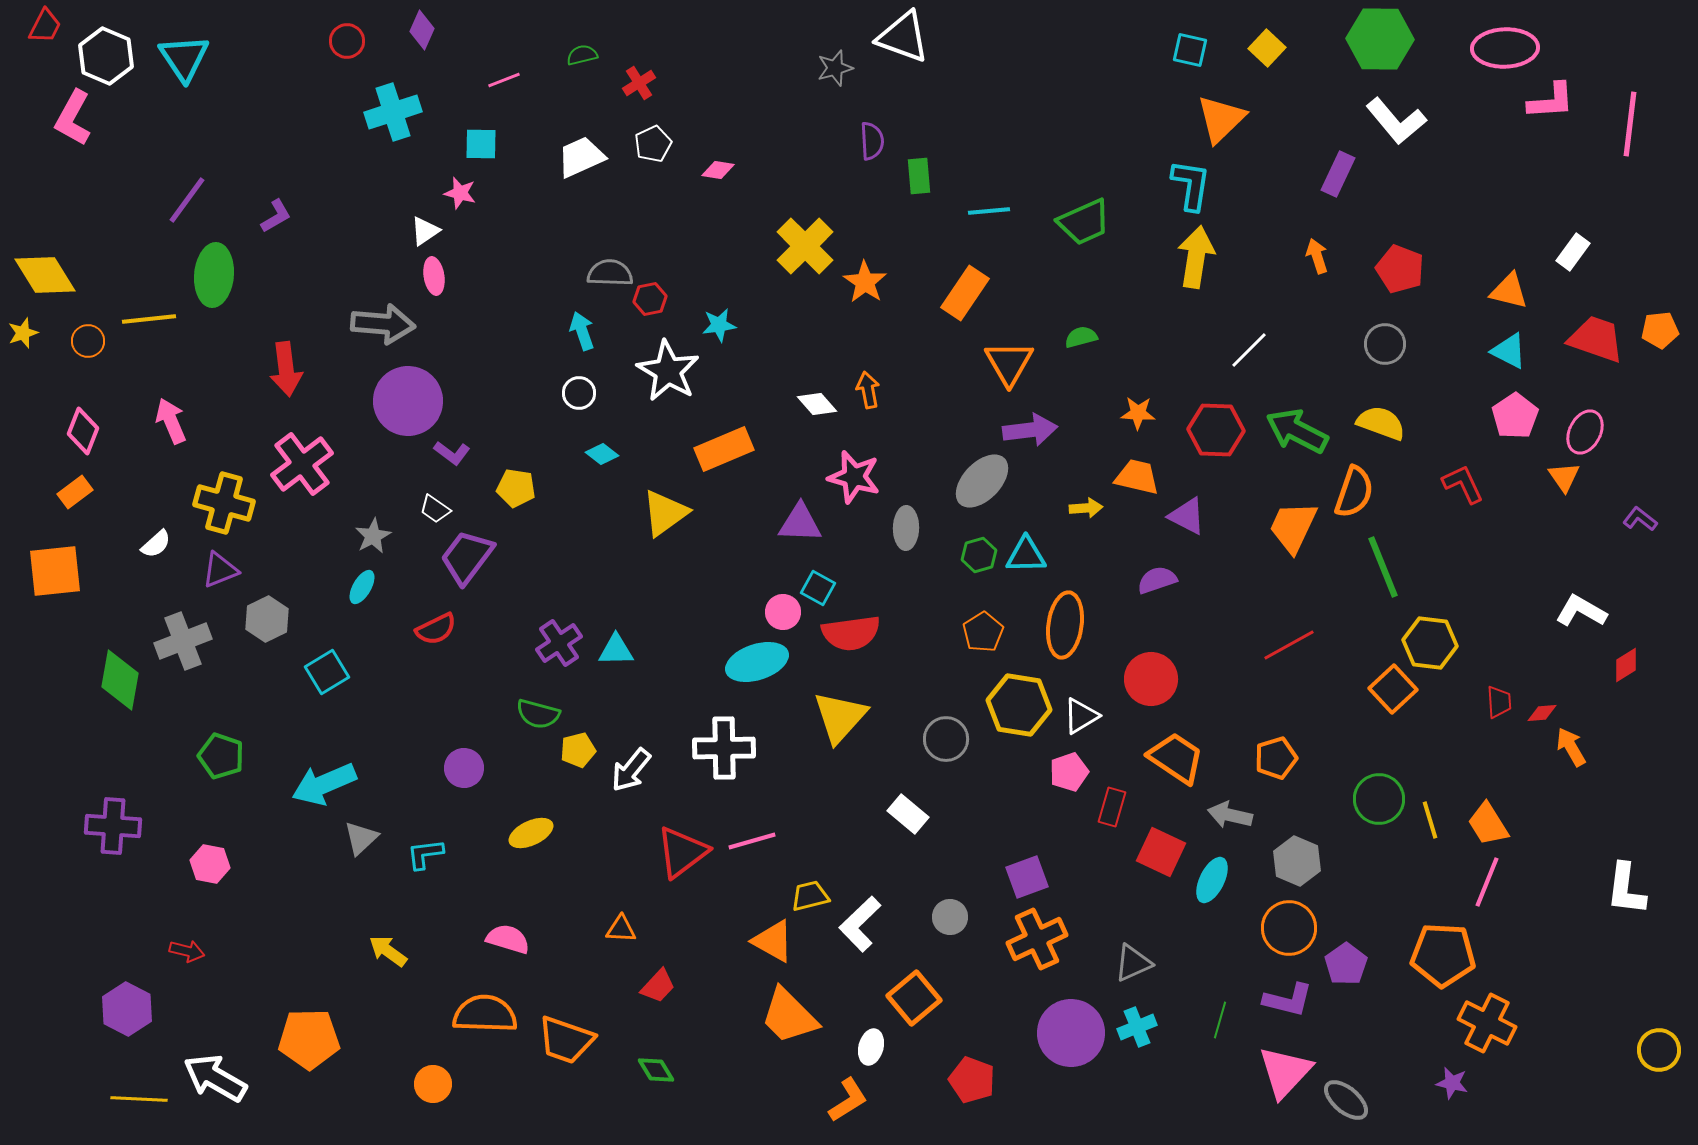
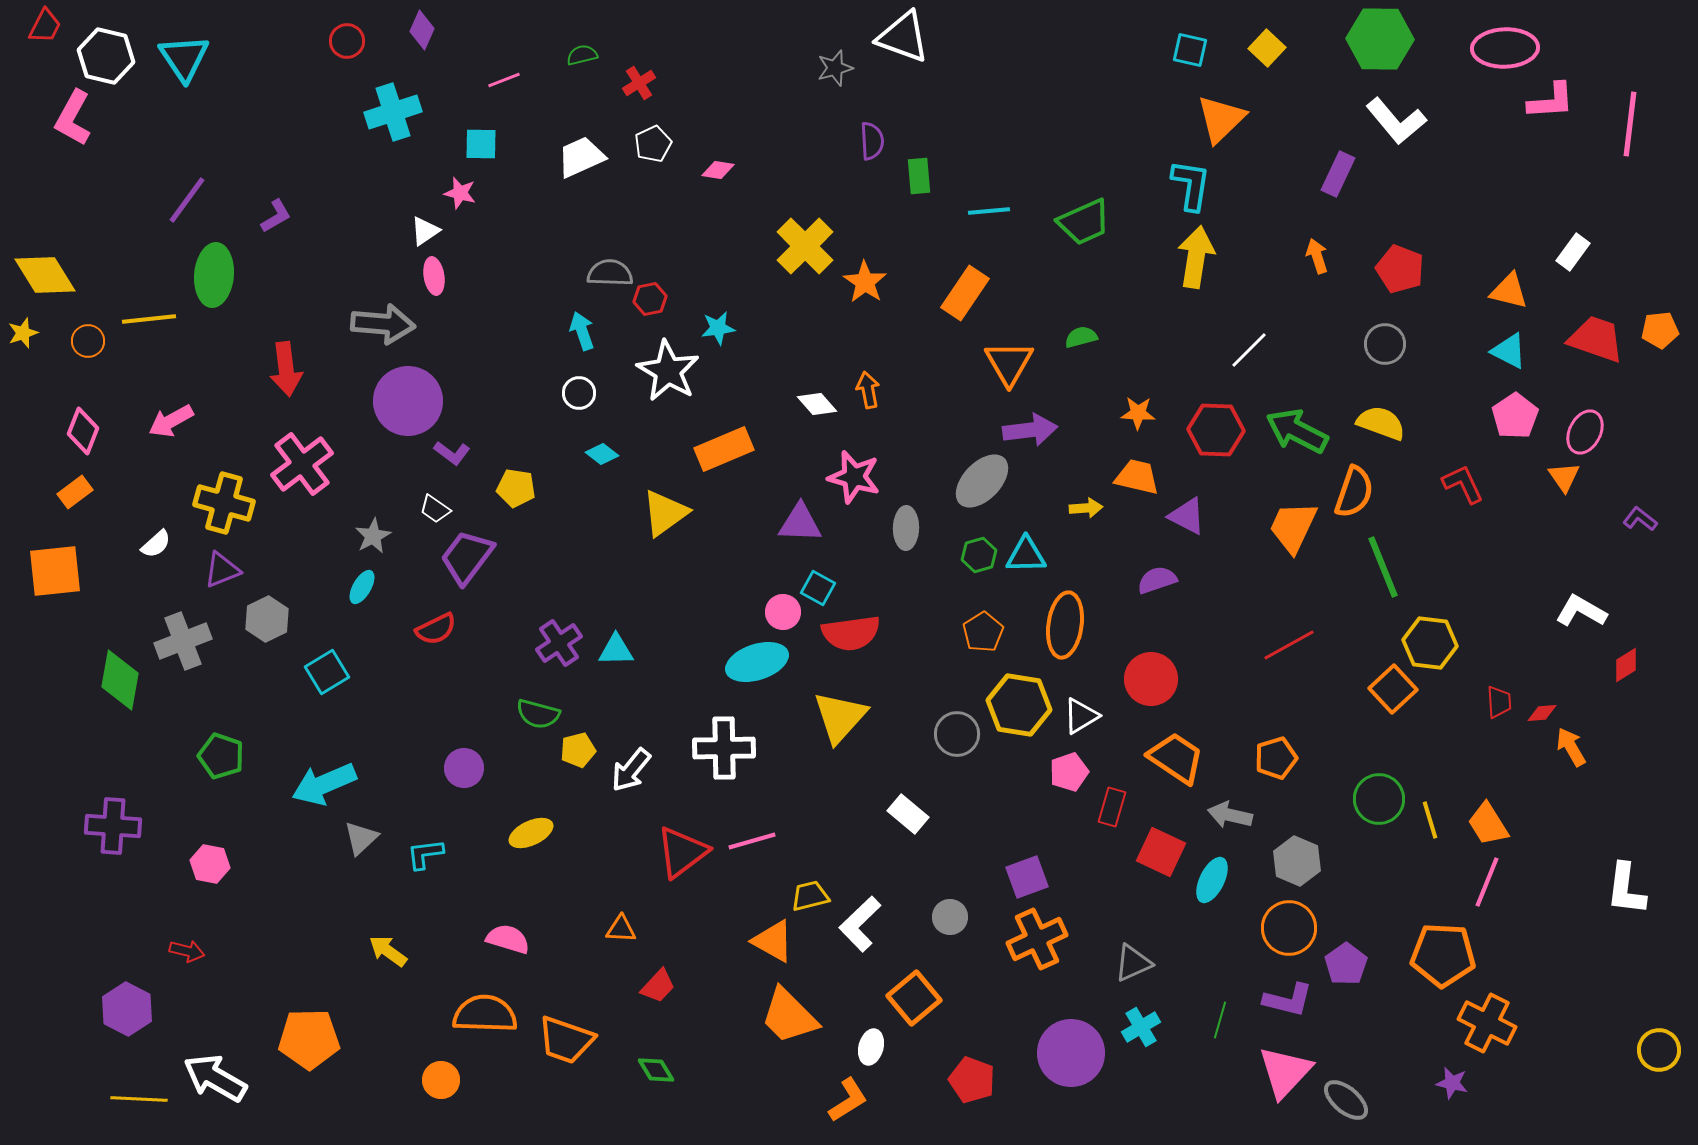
white hexagon at (106, 56): rotated 10 degrees counterclockwise
cyan star at (719, 325): moved 1 px left, 3 px down
pink arrow at (171, 421): rotated 96 degrees counterclockwise
purple triangle at (220, 570): moved 2 px right
gray circle at (946, 739): moved 11 px right, 5 px up
cyan cross at (1137, 1027): moved 4 px right; rotated 9 degrees counterclockwise
purple circle at (1071, 1033): moved 20 px down
orange circle at (433, 1084): moved 8 px right, 4 px up
